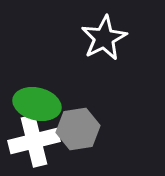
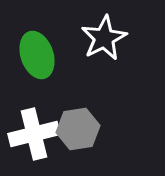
green ellipse: moved 49 px up; rotated 57 degrees clockwise
white cross: moved 7 px up
